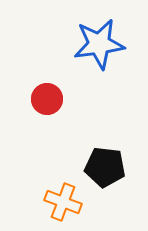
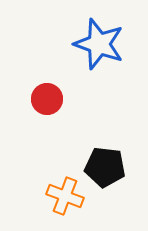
blue star: rotated 27 degrees clockwise
orange cross: moved 2 px right, 6 px up
